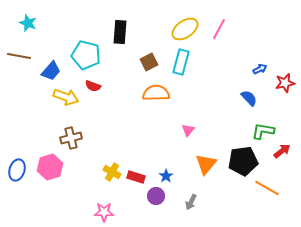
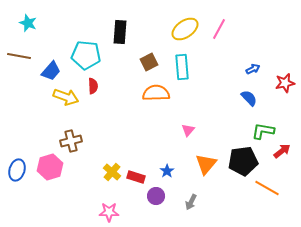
cyan pentagon: rotated 8 degrees counterclockwise
cyan rectangle: moved 1 px right, 5 px down; rotated 20 degrees counterclockwise
blue arrow: moved 7 px left
red semicircle: rotated 112 degrees counterclockwise
brown cross: moved 3 px down
yellow cross: rotated 12 degrees clockwise
blue star: moved 1 px right, 5 px up
pink star: moved 5 px right
